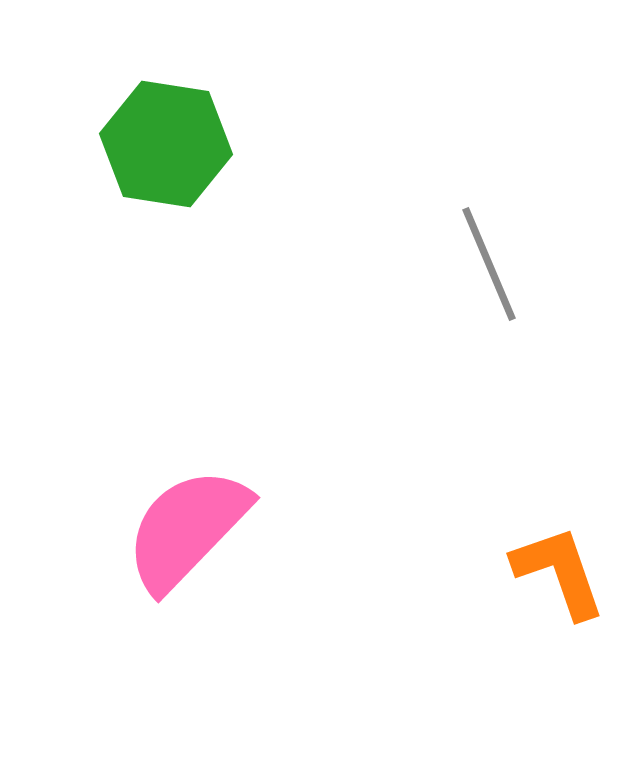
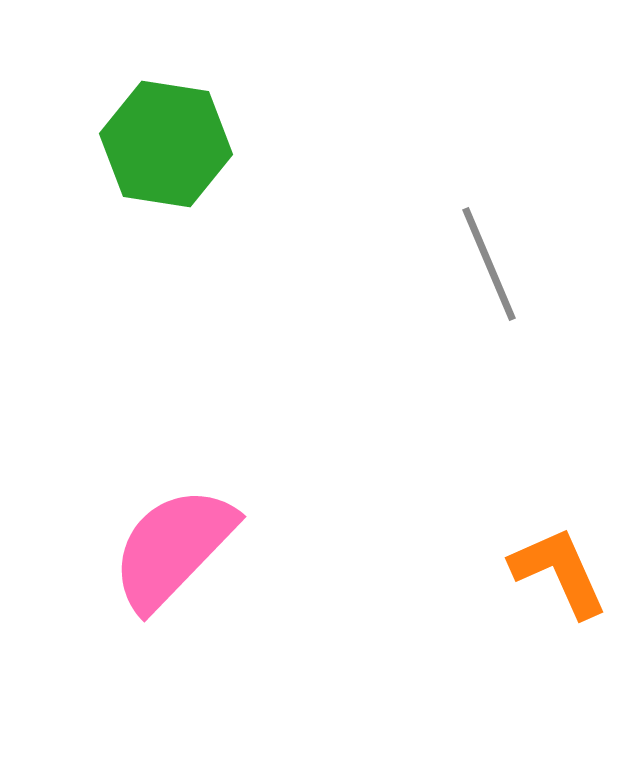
pink semicircle: moved 14 px left, 19 px down
orange L-shape: rotated 5 degrees counterclockwise
